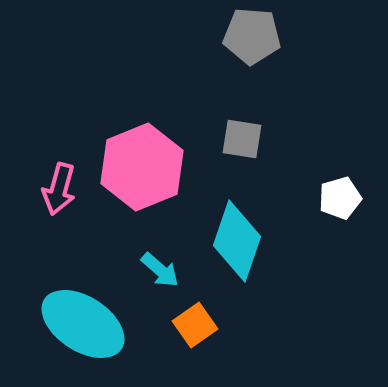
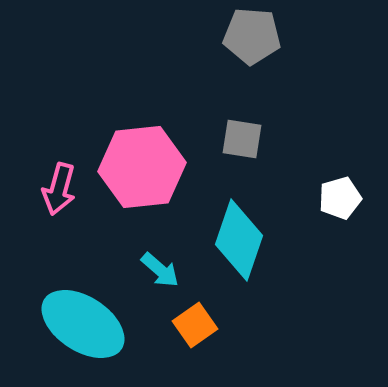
pink hexagon: rotated 16 degrees clockwise
cyan diamond: moved 2 px right, 1 px up
